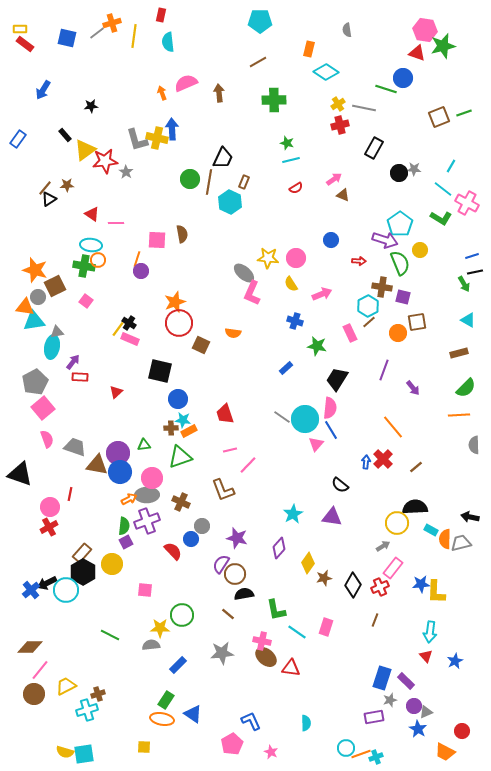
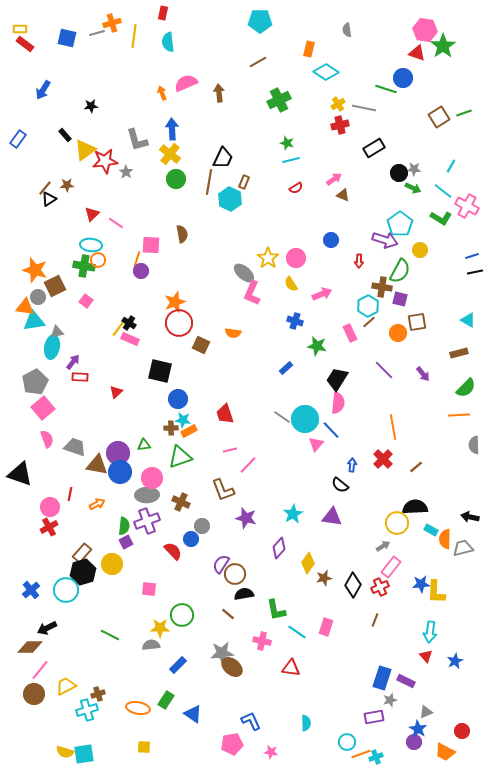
red rectangle at (161, 15): moved 2 px right, 2 px up
gray line at (97, 33): rotated 21 degrees clockwise
green star at (443, 46): rotated 20 degrees counterclockwise
green cross at (274, 100): moved 5 px right; rotated 25 degrees counterclockwise
brown square at (439, 117): rotated 10 degrees counterclockwise
yellow cross at (157, 138): moved 13 px right, 16 px down; rotated 25 degrees clockwise
black rectangle at (374, 148): rotated 30 degrees clockwise
green circle at (190, 179): moved 14 px left
cyan line at (443, 189): moved 2 px down
cyan hexagon at (230, 202): moved 3 px up
pink cross at (467, 203): moved 3 px down
red triangle at (92, 214): rotated 42 degrees clockwise
pink line at (116, 223): rotated 35 degrees clockwise
pink square at (157, 240): moved 6 px left, 5 px down
yellow star at (268, 258): rotated 30 degrees clockwise
red arrow at (359, 261): rotated 88 degrees clockwise
green semicircle at (400, 263): moved 8 px down; rotated 50 degrees clockwise
green arrow at (464, 284): moved 51 px left, 96 px up; rotated 35 degrees counterclockwise
purple square at (403, 297): moved 3 px left, 2 px down
purple line at (384, 370): rotated 65 degrees counterclockwise
purple arrow at (413, 388): moved 10 px right, 14 px up
pink semicircle at (330, 408): moved 8 px right, 5 px up
orange line at (393, 427): rotated 30 degrees clockwise
blue line at (331, 430): rotated 12 degrees counterclockwise
blue arrow at (366, 462): moved 14 px left, 3 px down
orange arrow at (129, 499): moved 32 px left, 5 px down
purple star at (237, 538): moved 9 px right, 20 px up
gray trapezoid at (461, 543): moved 2 px right, 5 px down
pink rectangle at (393, 568): moved 2 px left, 1 px up
black hexagon at (83, 572): rotated 15 degrees clockwise
black arrow at (47, 583): moved 45 px down
pink square at (145, 590): moved 4 px right, 1 px up
brown ellipse at (266, 657): moved 34 px left, 10 px down
purple rectangle at (406, 681): rotated 18 degrees counterclockwise
purple circle at (414, 706): moved 36 px down
orange ellipse at (162, 719): moved 24 px left, 11 px up
pink pentagon at (232, 744): rotated 20 degrees clockwise
cyan circle at (346, 748): moved 1 px right, 6 px up
pink star at (271, 752): rotated 16 degrees counterclockwise
